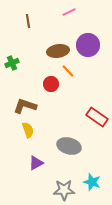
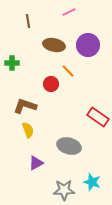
brown ellipse: moved 4 px left, 6 px up; rotated 20 degrees clockwise
green cross: rotated 24 degrees clockwise
red rectangle: moved 1 px right
